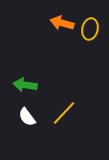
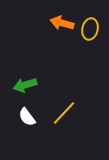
green arrow: rotated 25 degrees counterclockwise
